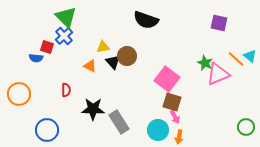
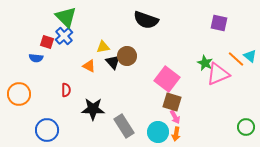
red square: moved 5 px up
orange triangle: moved 1 px left
gray rectangle: moved 5 px right, 4 px down
cyan circle: moved 2 px down
orange arrow: moved 3 px left, 3 px up
